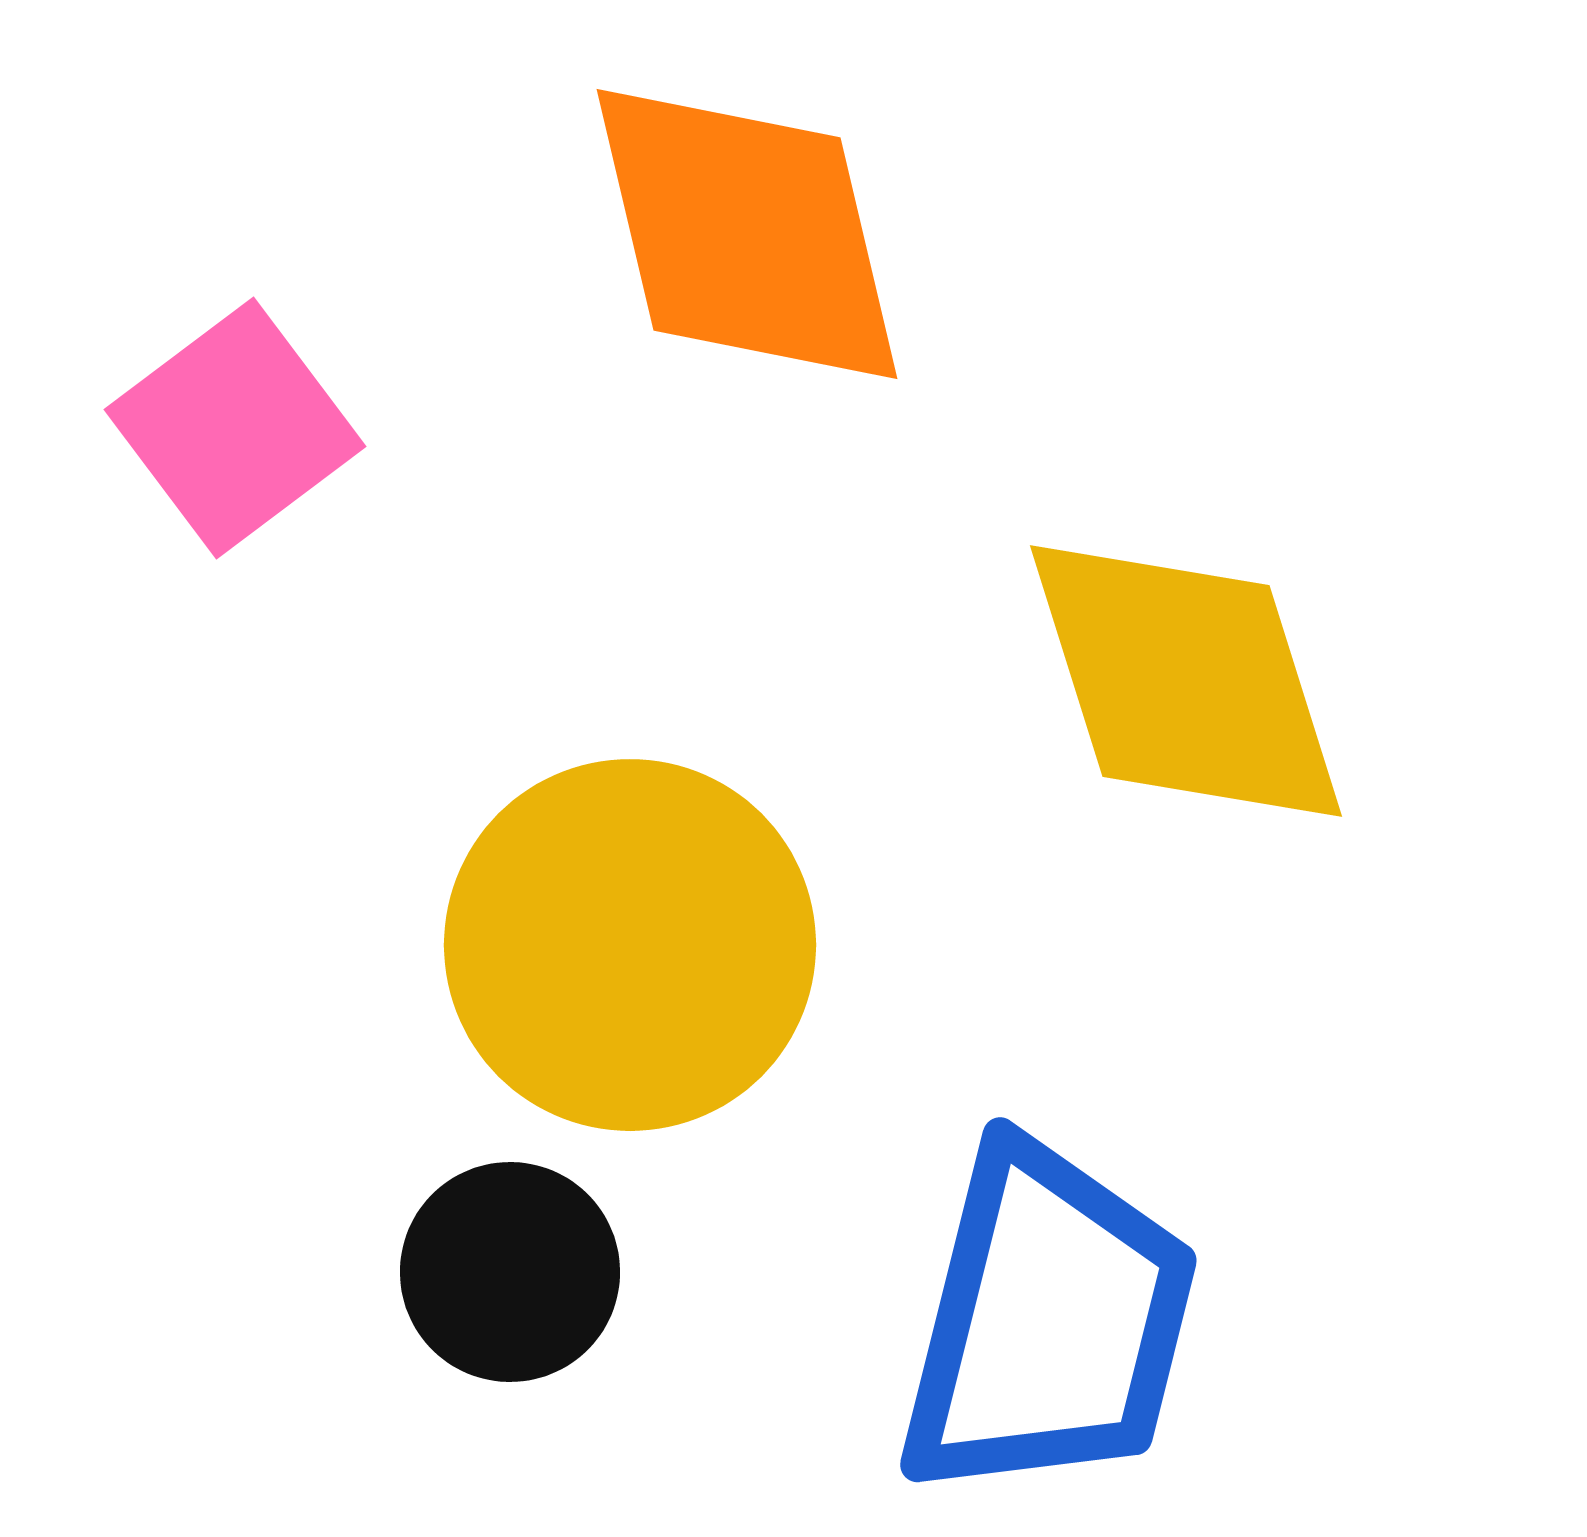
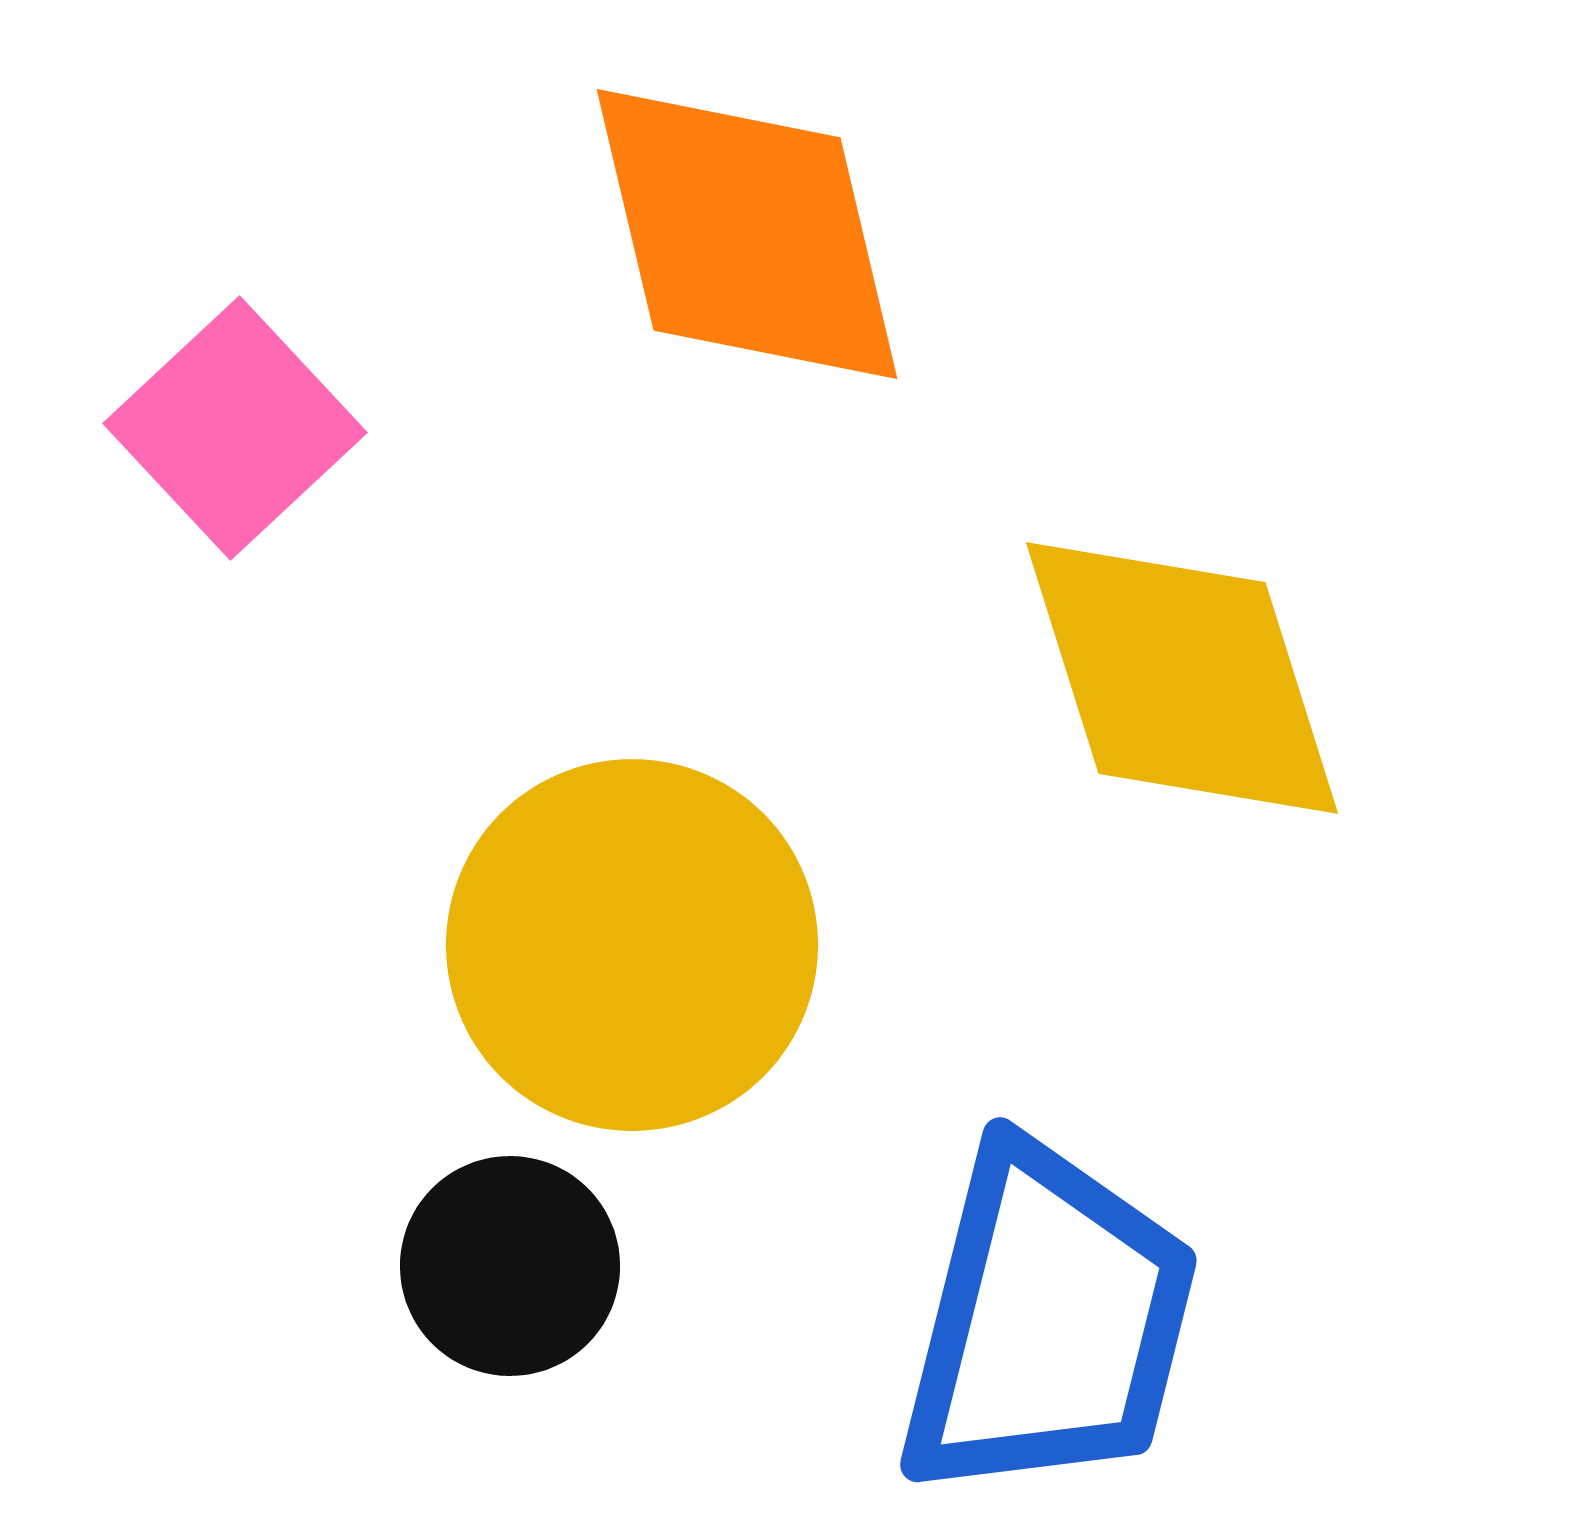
pink square: rotated 6 degrees counterclockwise
yellow diamond: moved 4 px left, 3 px up
yellow circle: moved 2 px right
black circle: moved 6 px up
